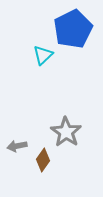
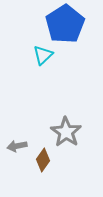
blue pentagon: moved 8 px left, 5 px up; rotated 6 degrees counterclockwise
